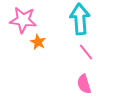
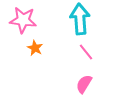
orange star: moved 3 px left, 6 px down
pink semicircle: rotated 48 degrees clockwise
